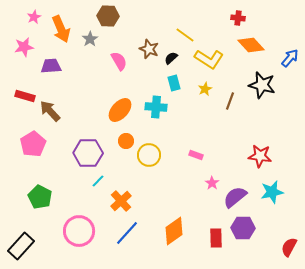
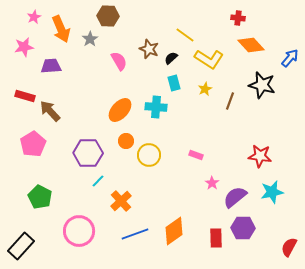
blue line at (127, 233): moved 8 px right, 1 px down; rotated 28 degrees clockwise
